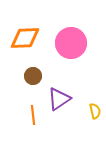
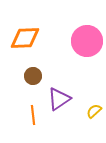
pink circle: moved 16 px right, 2 px up
yellow semicircle: moved 1 px left; rotated 119 degrees counterclockwise
